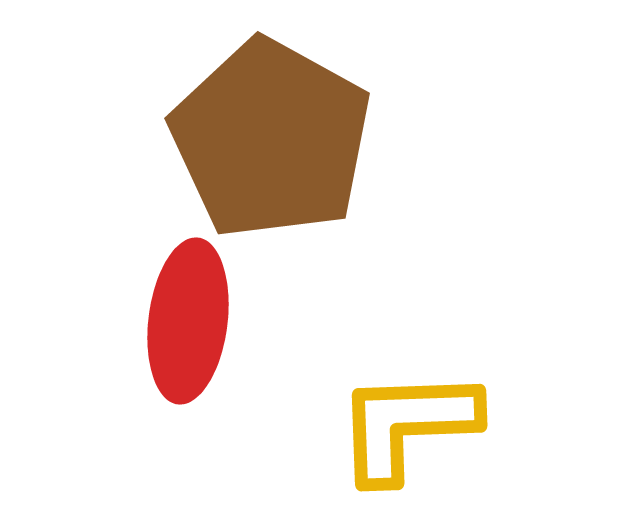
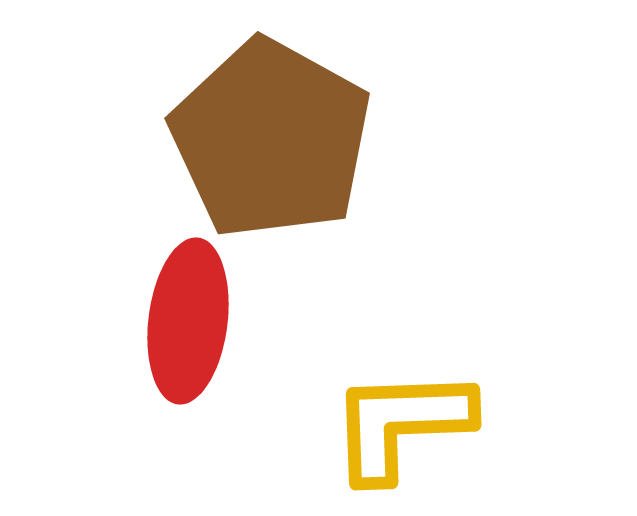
yellow L-shape: moved 6 px left, 1 px up
